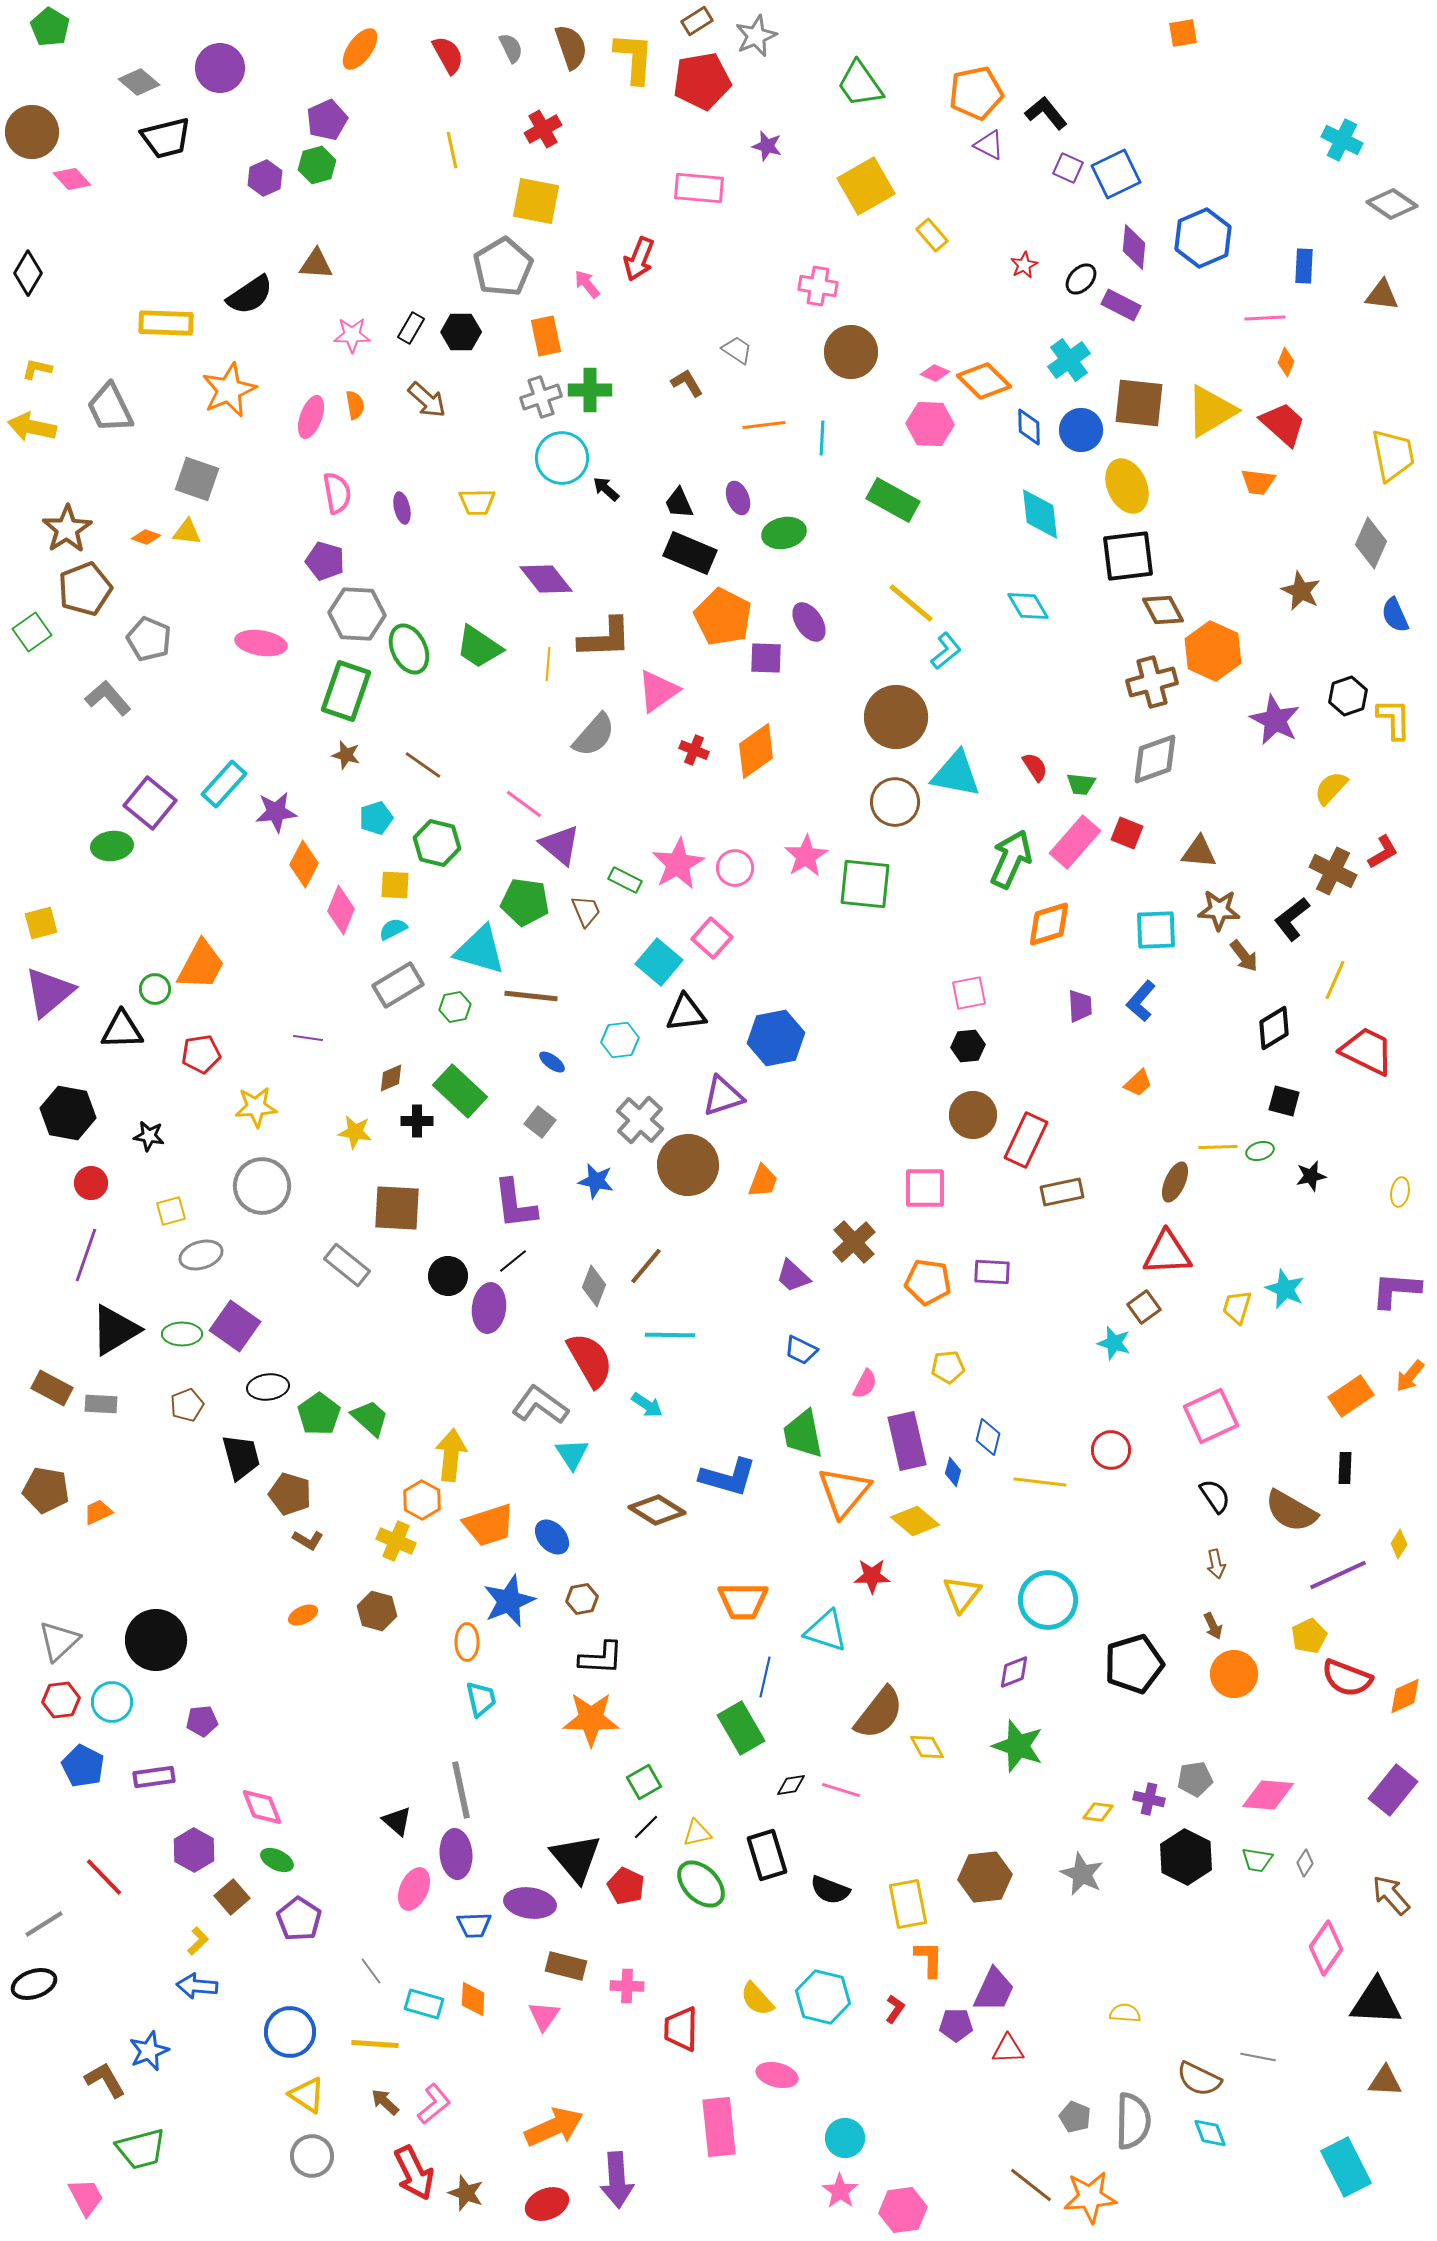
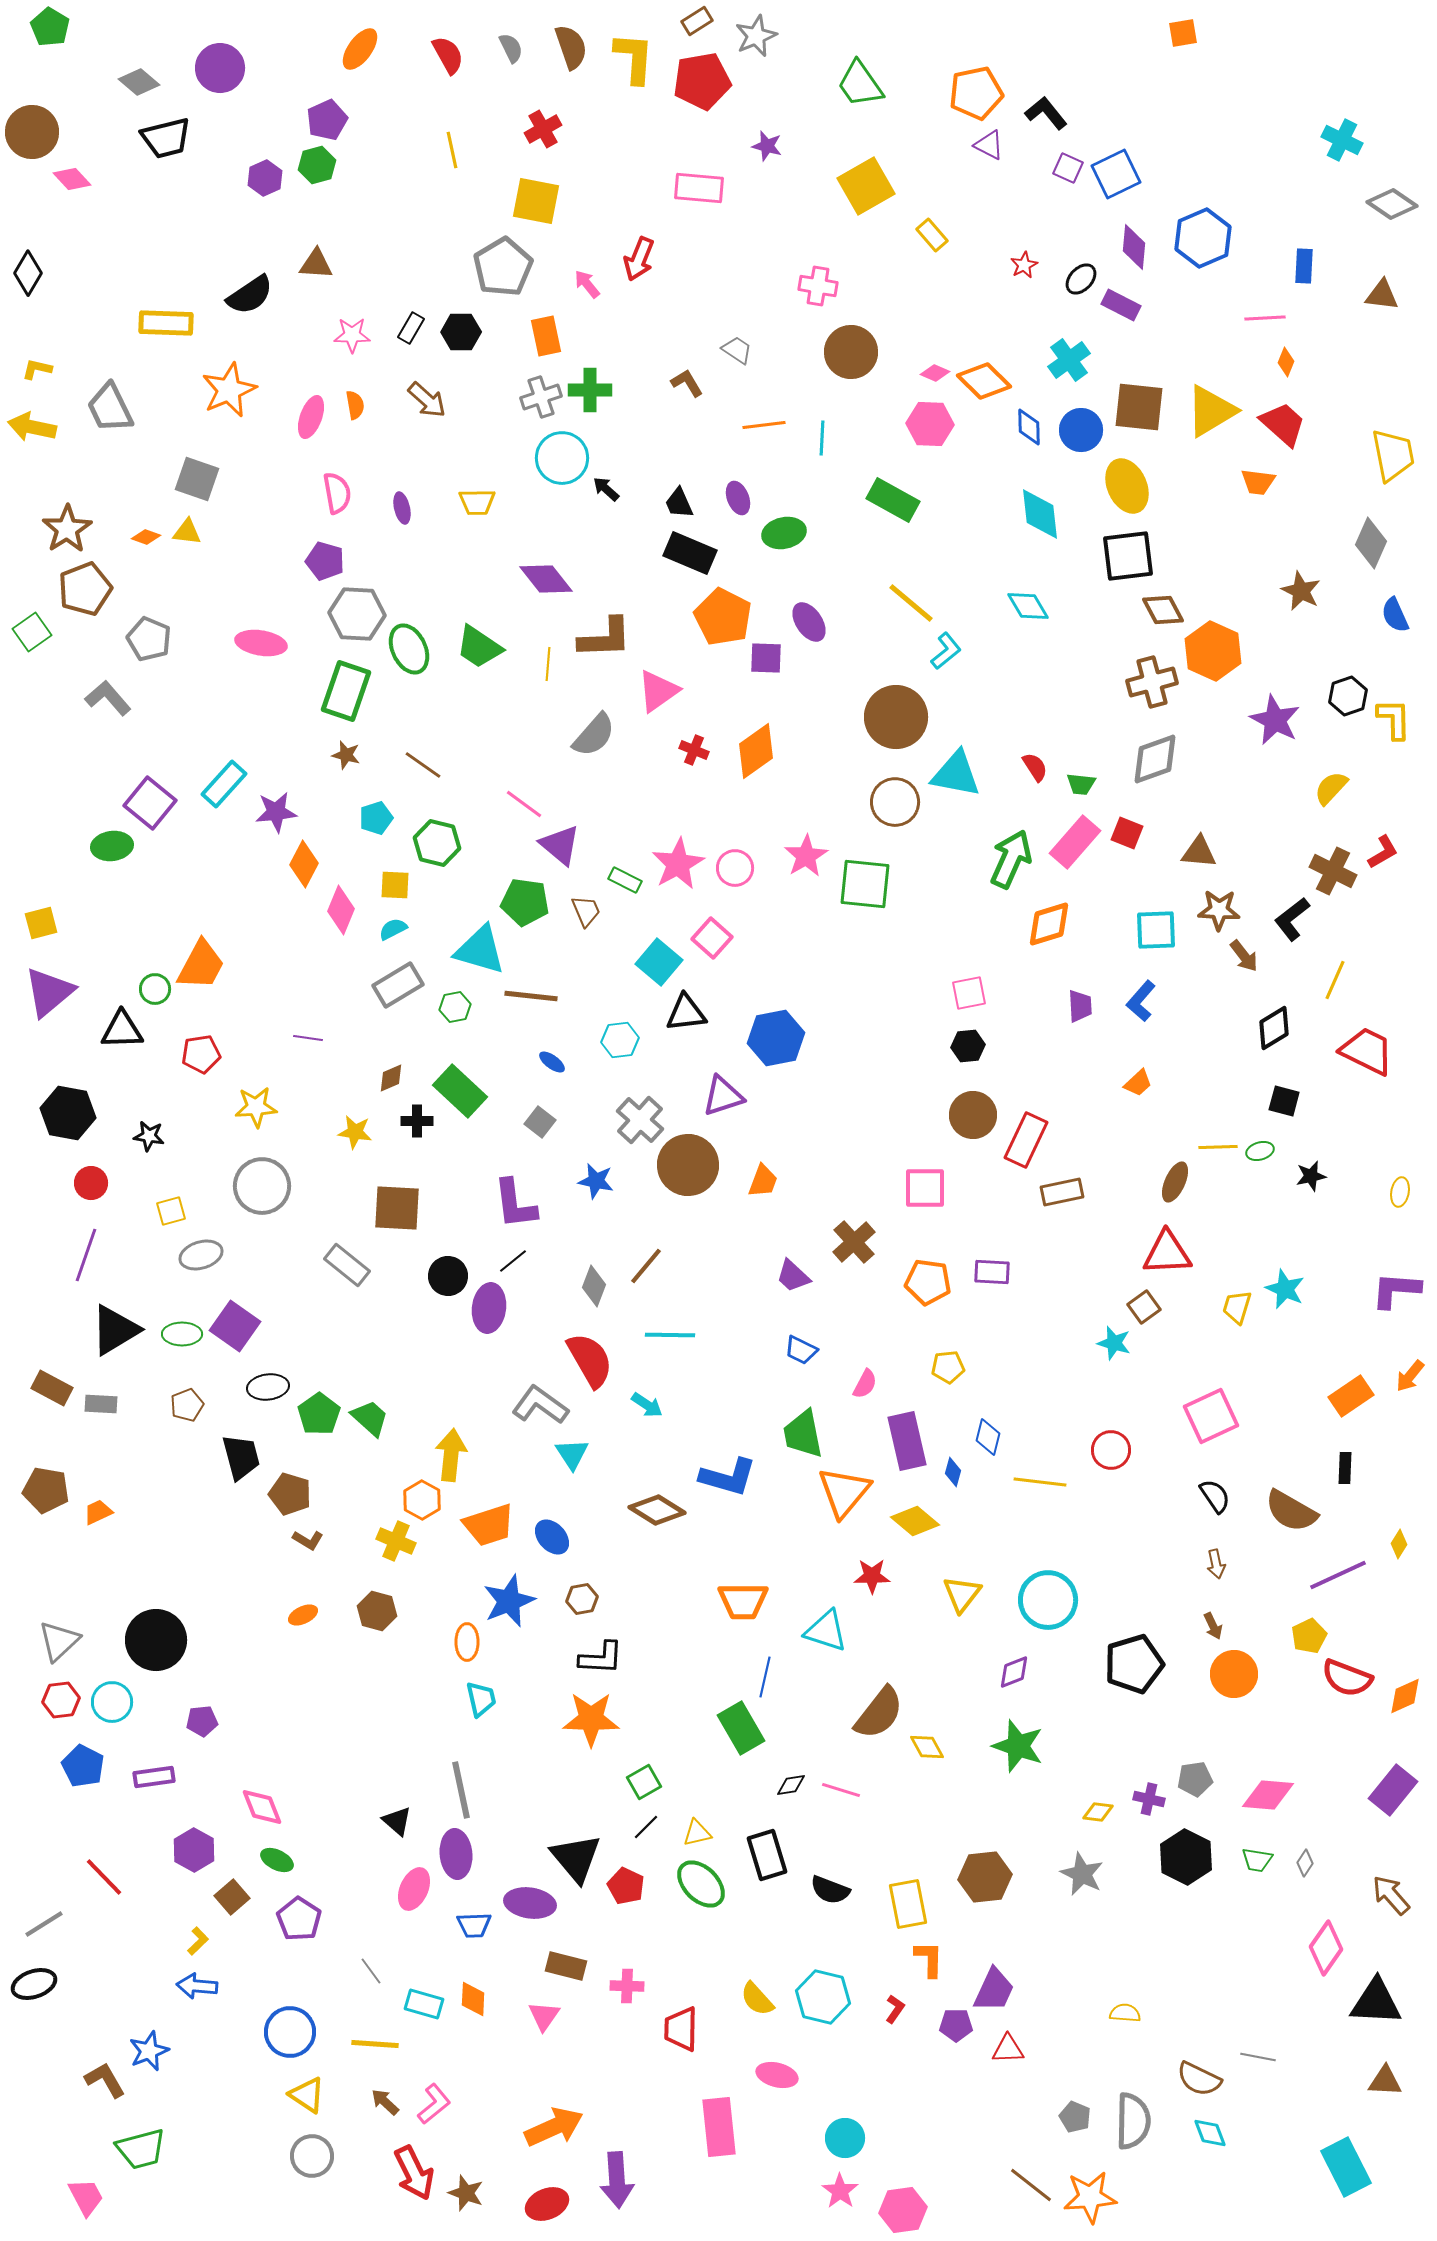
brown square at (1139, 403): moved 4 px down
